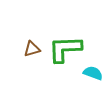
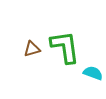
green L-shape: moved 2 px up; rotated 84 degrees clockwise
